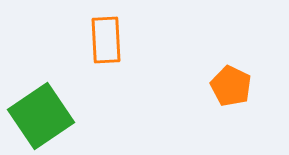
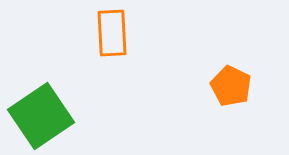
orange rectangle: moved 6 px right, 7 px up
